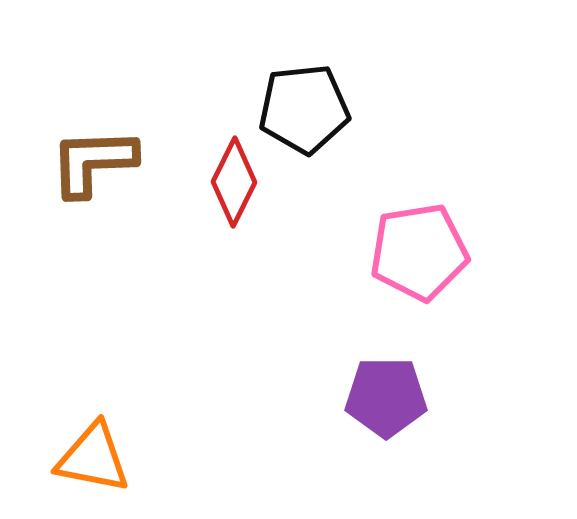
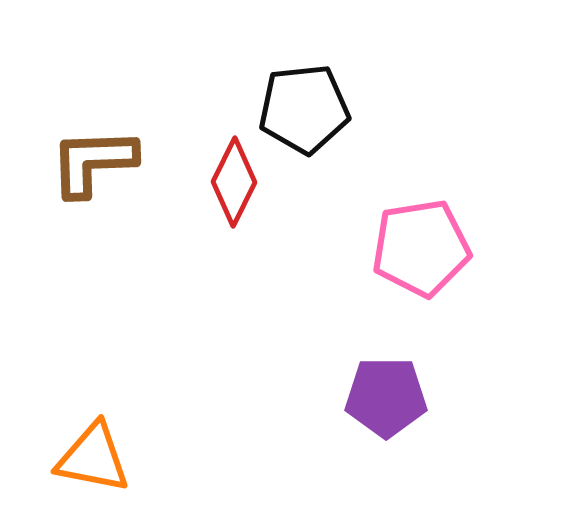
pink pentagon: moved 2 px right, 4 px up
